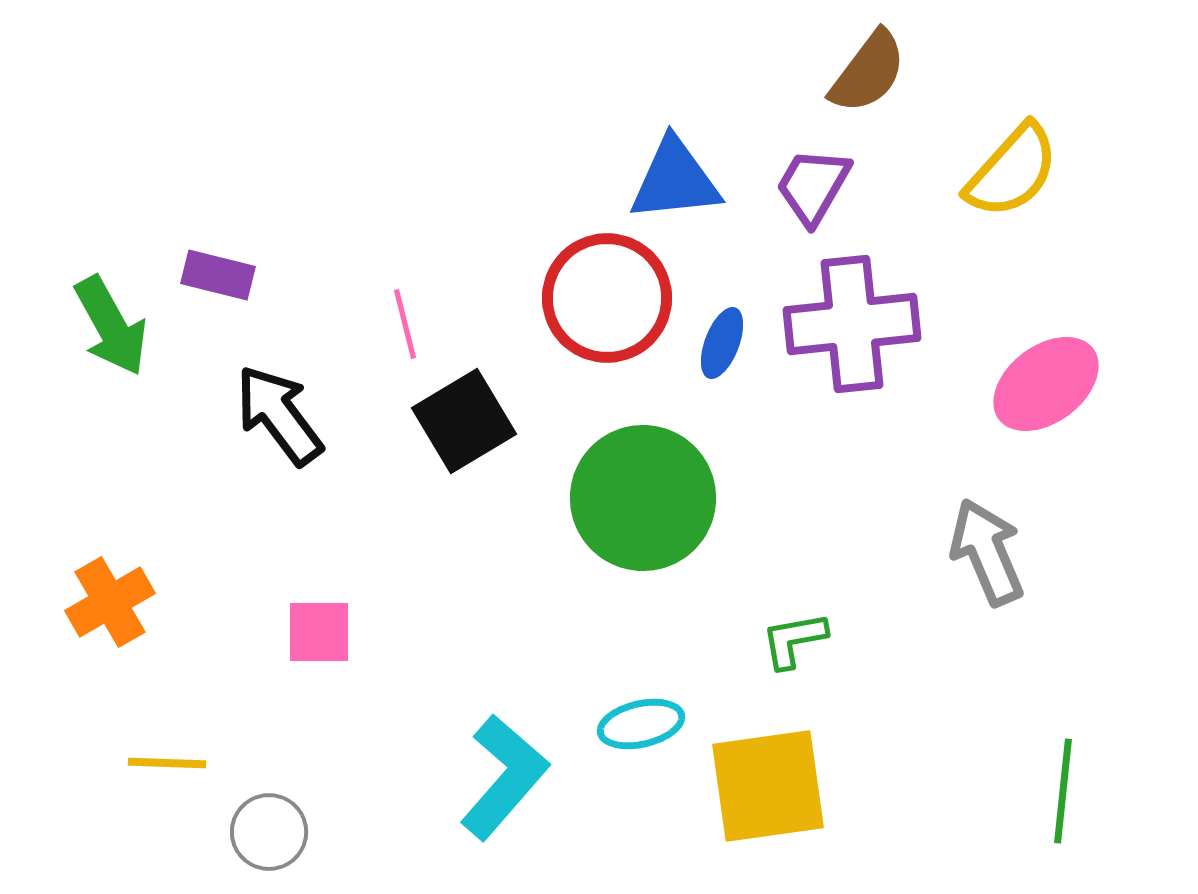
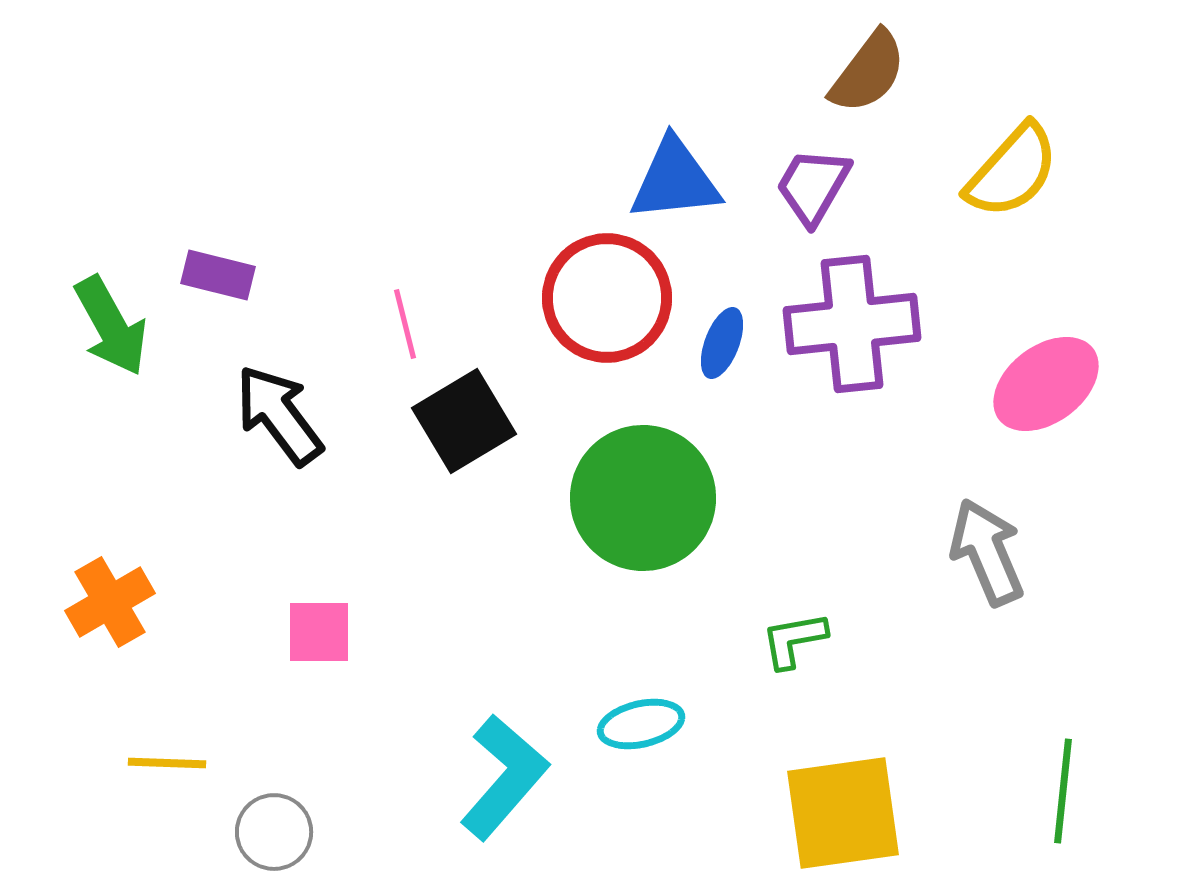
yellow square: moved 75 px right, 27 px down
gray circle: moved 5 px right
